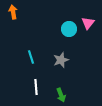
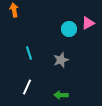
orange arrow: moved 1 px right, 2 px up
pink triangle: rotated 24 degrees clockwise
cyan line: moved 2 px left, 4 px up
white line: moved 9 px left; rotated 28 degrees clockwise
green arrow: rotated 112 degrees clockwise
